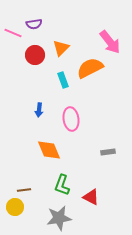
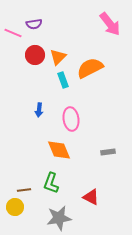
pink arrow: moved 18 px up
orange triangle: moved 3 px left, 9 px down
orange diamond: moved 10 px right
green L-shape: moved 11 px left, 2 px up
